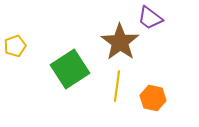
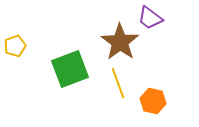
green square: rotated 12 degrees clockwise
yellow line: moved 1 px right, 3 px up; rotated 28 degrees counterclockwise
orange hexagon: moved 3 px down
